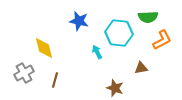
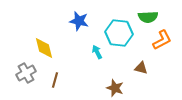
brown triangle: rotated 24 degrees clockwise
gray cross: moved 2 px right
